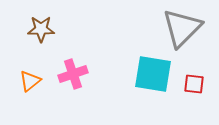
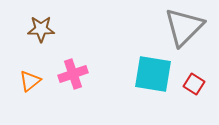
gray triangle: moved 2 px right, 1 px up
red square: rotated 25 degrees clockwise
